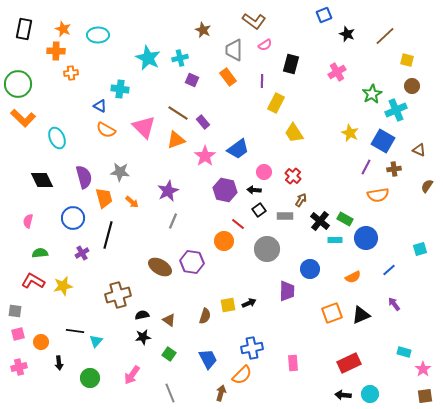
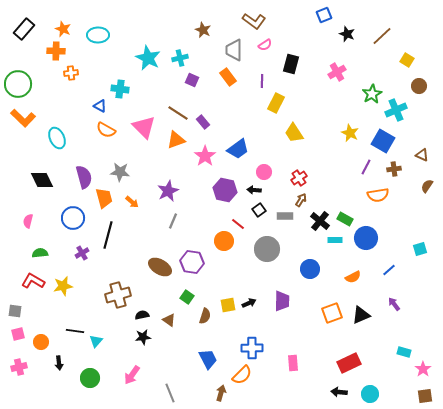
black rectangle at (24, 29): rotated 30 degrees clockwise
brown line at (385, 36): moved 3 px left
yellow square at (407, 60): rotated 16 degrees clockwise
brown circle at (412, 86): moved 7 px right
brown triangle at (419, 150): moved 3 px right, 5 px down
red cross at (293, 176): moved 6 px right, 2 px down; rotated 14 degrees clockwise
purple trapezoid at (287, 291): moved 5 px left, 10 px down
blue cross at (252, 348): rotated 10 degrees clockwise
green square at (169, 354): moved 18 px right, 57 px up
black arrow at (343, 395): moved 4 px left, 3 px up
